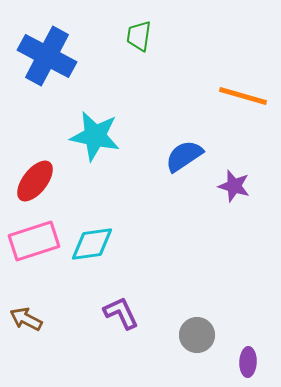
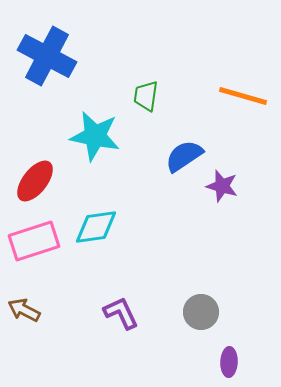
green trapezoid: moved 7 px right, 60 px down
purple star: moved 12 px left
cyan diamond: moved 4 px right, 17 px up
brown arrow: moved 2 px left, 9 px up
gray circle: moved 4 px right, 23 px up
purple ellipse: moved 19 px left
